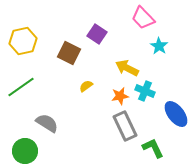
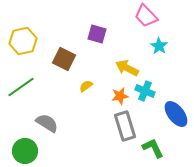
pink trapezoid: moved 3 px right, 2 px up
purple square: rotated 18 degrees counterclockwise
brown square: moved 5 px left, 6 px down
gray rectangle: rotated 8 degrees clockwise
